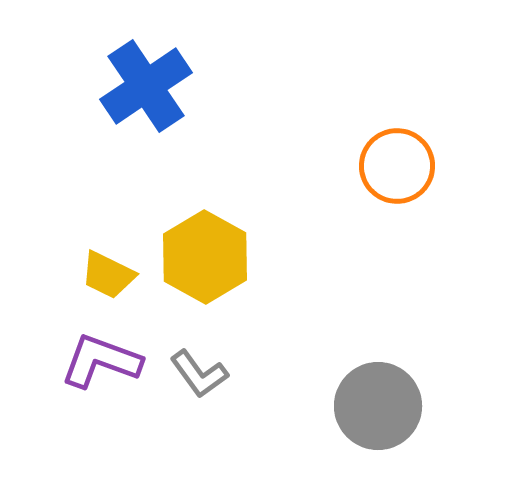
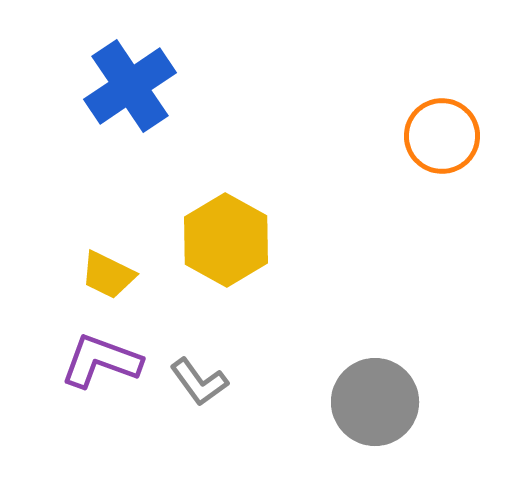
blue cross: moved 16 px left
orange circle: moved 45 px right, 30 px up
yellow hexagon: moved 21 px right, 17 px up
gray L-shape: moved 8 px down
gray circle: moved 3 px left, 4 px up
